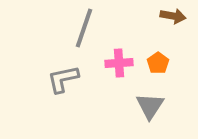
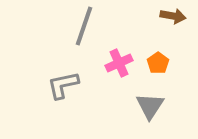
gray line: moved 2 px up
pink cross: rotated 20 degrees counterclockwise
gray L-shape: moved 6 px down
